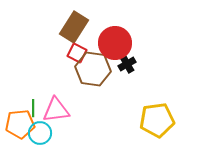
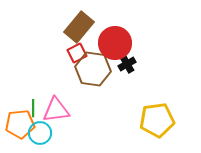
brown rectangle: moved 5 px right; rotated 8 degrees clockwise
red square: rotated 36 degrees clockwise
